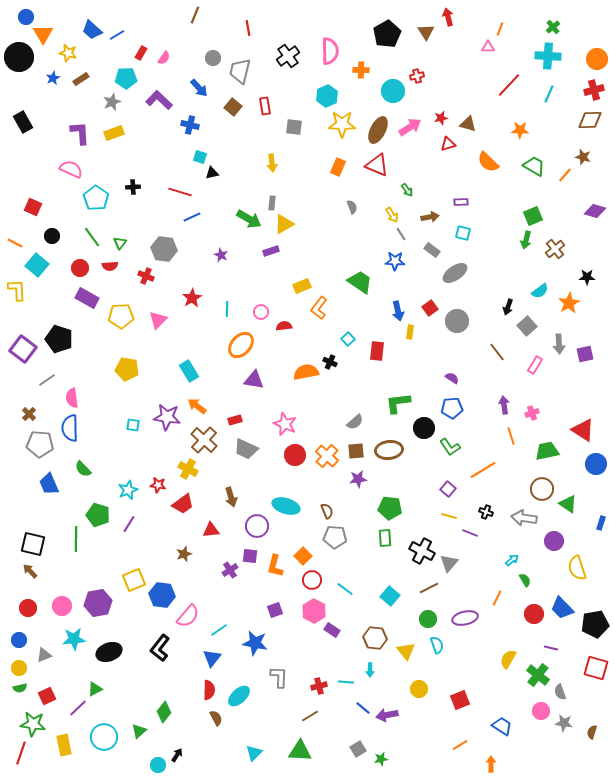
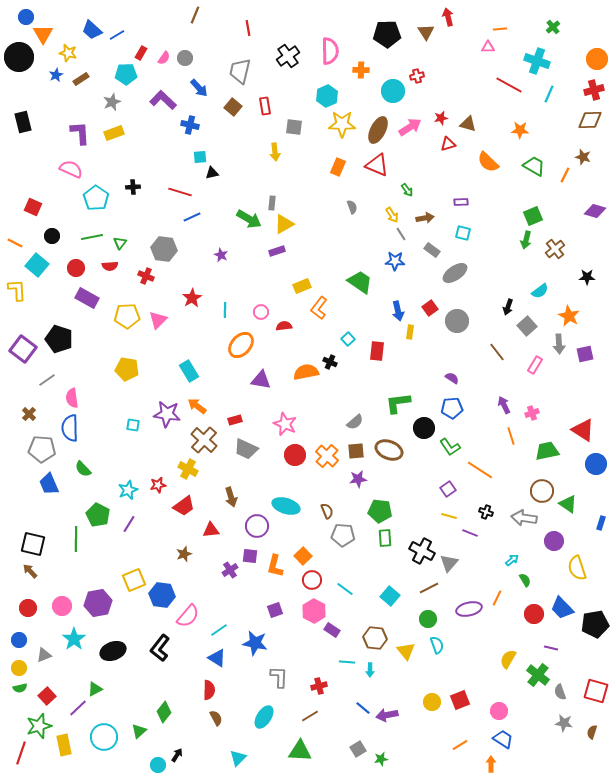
orange line at (500, 29): rotated 64 degrees clockwise
black pentagon at (387, 34): rotated 28 degrees clockwise
cyan cross at (548, 56): moved 11 px left, 5 px down; rotated 15 degrees clockwise
gray circle at (213, 58): moved 28 px left
blue star at (53, 78): moved 3 px right, 3 px up
cyan pentagon at (126, 78): moved 4 px up
red line at (509, 85): rotated 76 degrees clockwise
purple L-shape at (159, 100): moved 4 px right
black rectangle at (23, 122): rotated 15 degrees clockwise
cyan square at (200, 157): rotated 24 degrees counterclockwise
yellow arrow at (272, 163): moved 3 px right, 11 px up
orange line at (565, 175): rotated 14 degrees counterclockwise
brown arrow at (430, 217): moved 5 px left, 1 px down
green line at (92, 237): rotated 65 degrees counterclockwise
purple rectangle at (271, 251): moved 6 px right
red circle at (80, 268): moved 4 px left
orange star at (569, 303): moved 13 px down; rotated 15 degrees counterclockwise
cyan line at (227, 309): moved 2 px left, 1 px down
yellow pentagon at (121, 316): moved 6 px right
purple triangle at (254, 380): moved 7 px right
purple arrow at (504, 405): rotated 18 degrees counterclockwise
purple star at (167, 417): moved 3 px up
gray pentagon at (40, 444): moved 2 px right, 5 px down
brown ellipse at (389, 450): rotated 28 degrees clockwise
orange line at (483, 470): moved 3 px left; rotated 64 degrees clockwise
red star at (158, 485): rotated 21 degrees counterclockwise
purple square at (448, 489): rotated 14 degrees clockwise
brown circle at (542, 489): moved 2 px down
red trapezoid at (183, 504): moved 1 px right, 2 px down
green pentagon at (390, 508): moved 10 px left, 3 px down
green pentagon at (98, 515): rotated 10 degrees clockwise
gray pentagon at (335, 537): moved 8 px right, 2 px up
purple ellipse at (465, 618): moved 4 px right, 9 px up
cyan star at (74, 639): rotated 30 degrees counterclockwise
black ellipse at (109, 652): moved 4 px right, 1 px up
blue triangle at (212, 658): moved 5 px right; rotated 36 degrees counterclockwise
red square at (596, 668): moved 23 px down
cyan line at (346, 682): moved 1 px right, 20 px up
yellow circle at (419, 689): moved 13 px right, 13 px down
red square at (47, 696): rotated 18 degrees counterclockwise
cyan ellipse at (239, 696): moved 25 px right, 21 px down; rotated 15 degrees counterclockwise
pink circle at (541, 711): moved 42 px left
green star at (33, 724): moved 6 px right, 2 px down; rotated 25 degrees counterclockwise
blue trapezoid at (502, 726): moved 1 px right, 13 px down
cyan triangle at (254, 753): moved 16 px left, 5 px down
